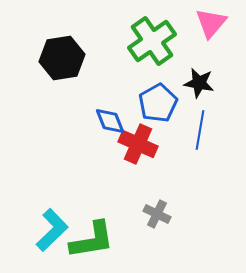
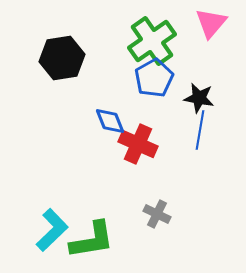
black star: moved 15 px down
blue pentagon: moved 4 px left, 25 px up
